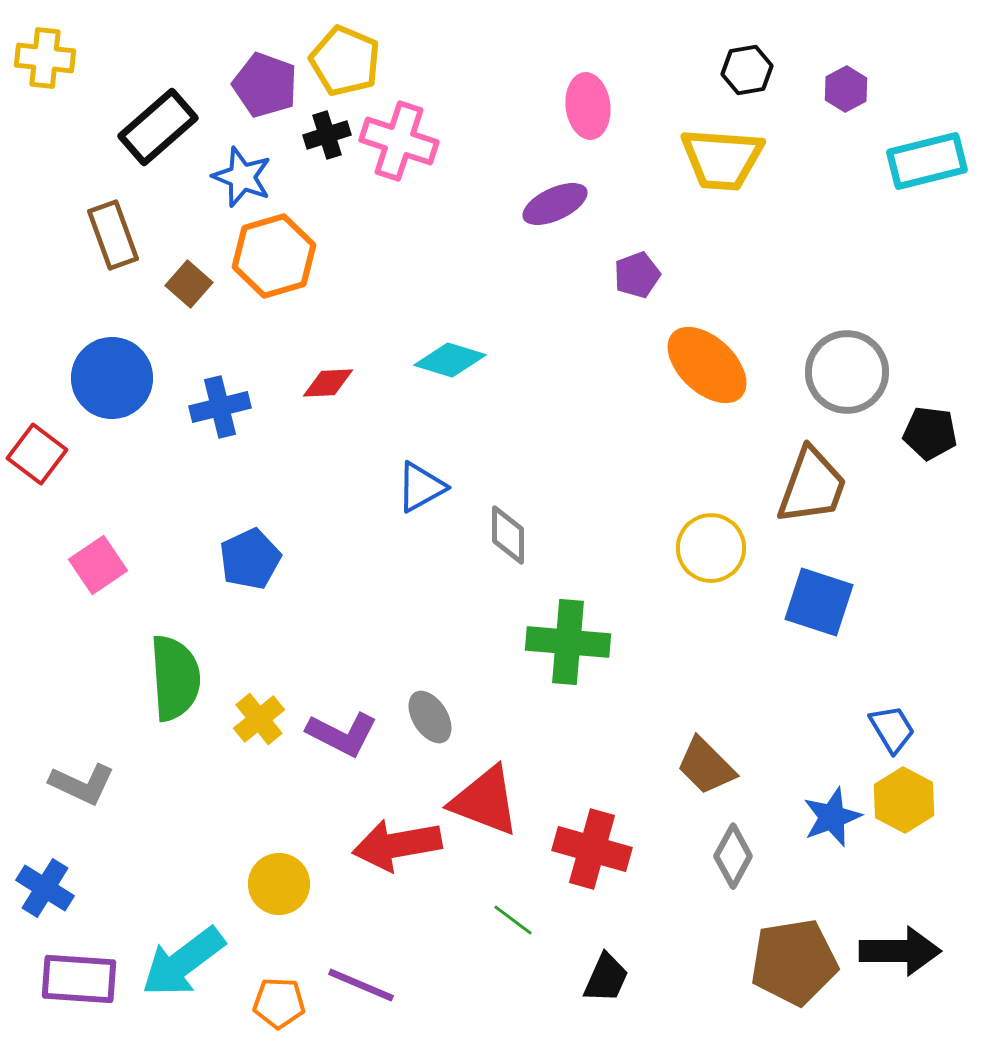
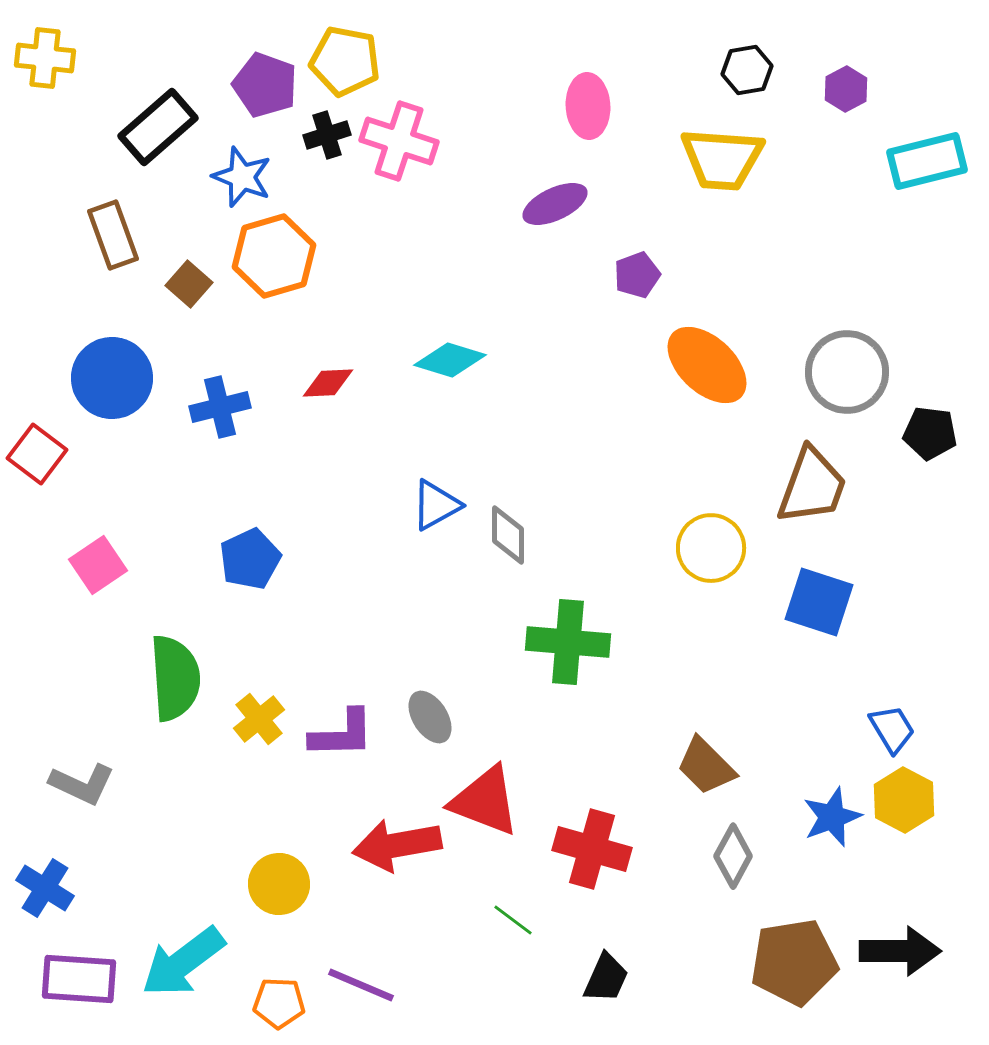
yellow pentagon at (345, 61): rotated 12 degrees counterclockwise
pink ellipse at (588, 106): rotated 4 degrees clockwise
blue triangle at (421, 487): moved 15 px right, 18 px down
purple L-shape at (342, 734): rotated 28 degrees counterclockwise
